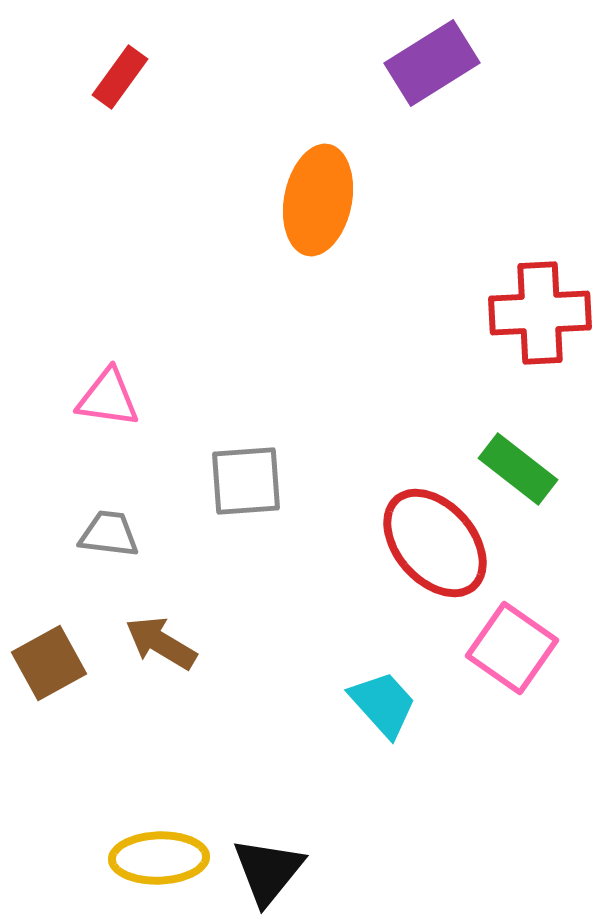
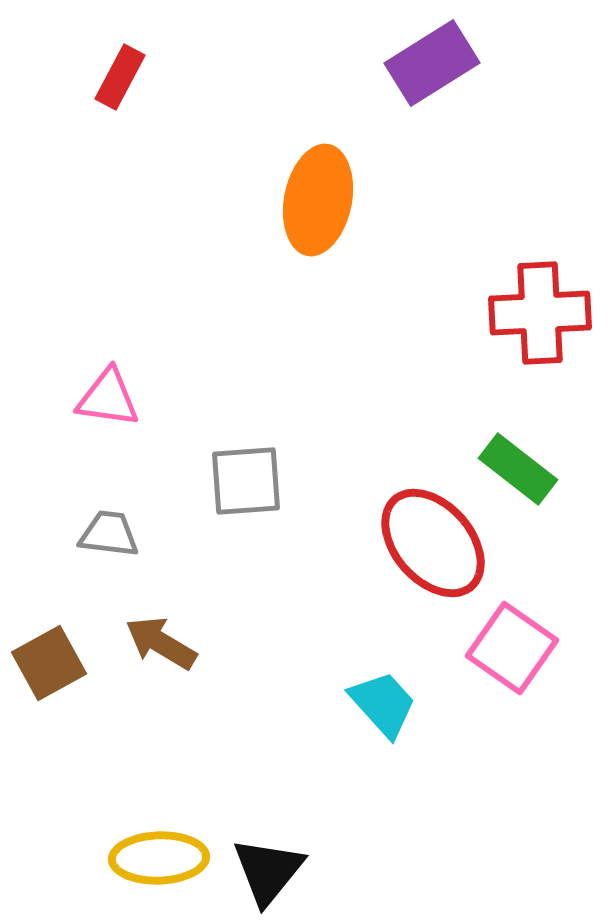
red rectangle: rotated 8 degrees counterclockwise
red ellipse: moved 2 px left
